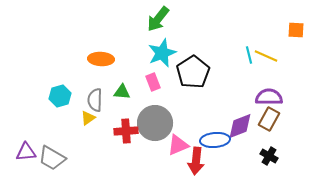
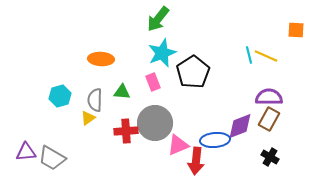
black cross: moved 1 px right, 1 px down
